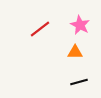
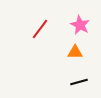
red line: rotated 15 degrees counterclockwise
